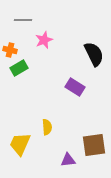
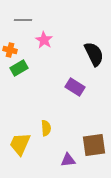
pink star: rotated 18 degrees counterclockwise
yellow semicircle: moved 1 px left, 1 px down
